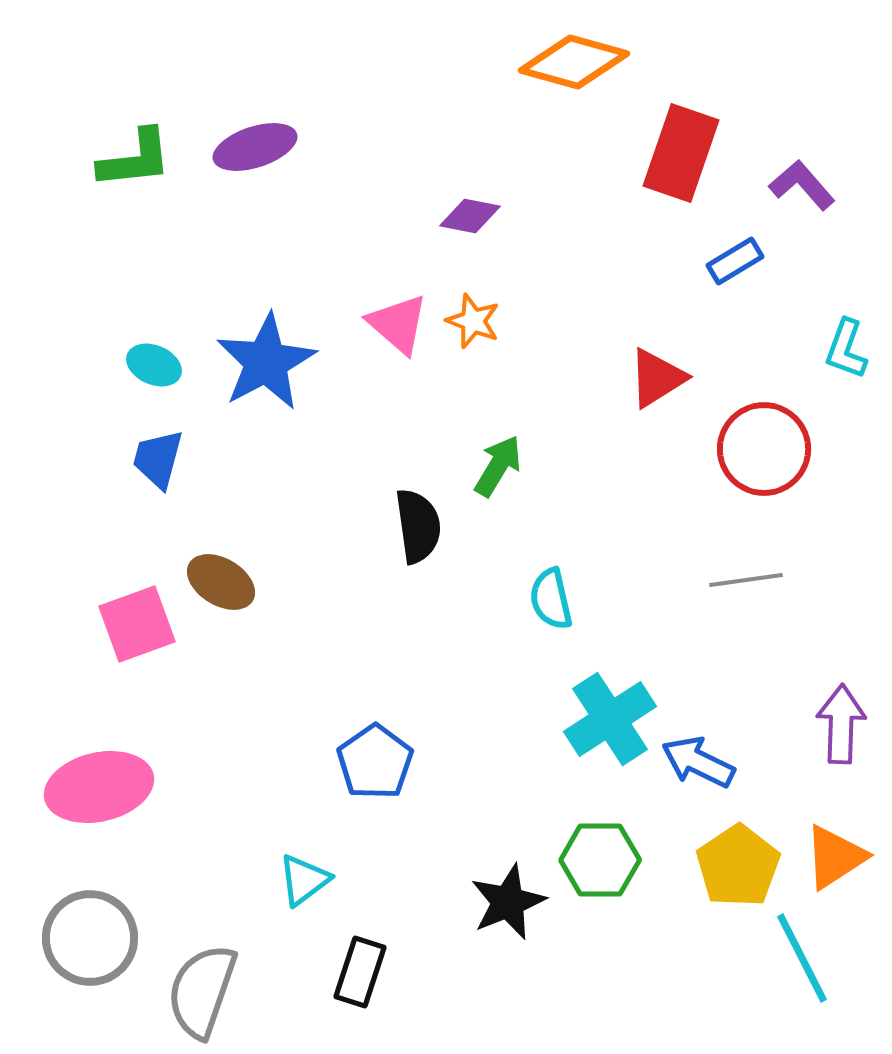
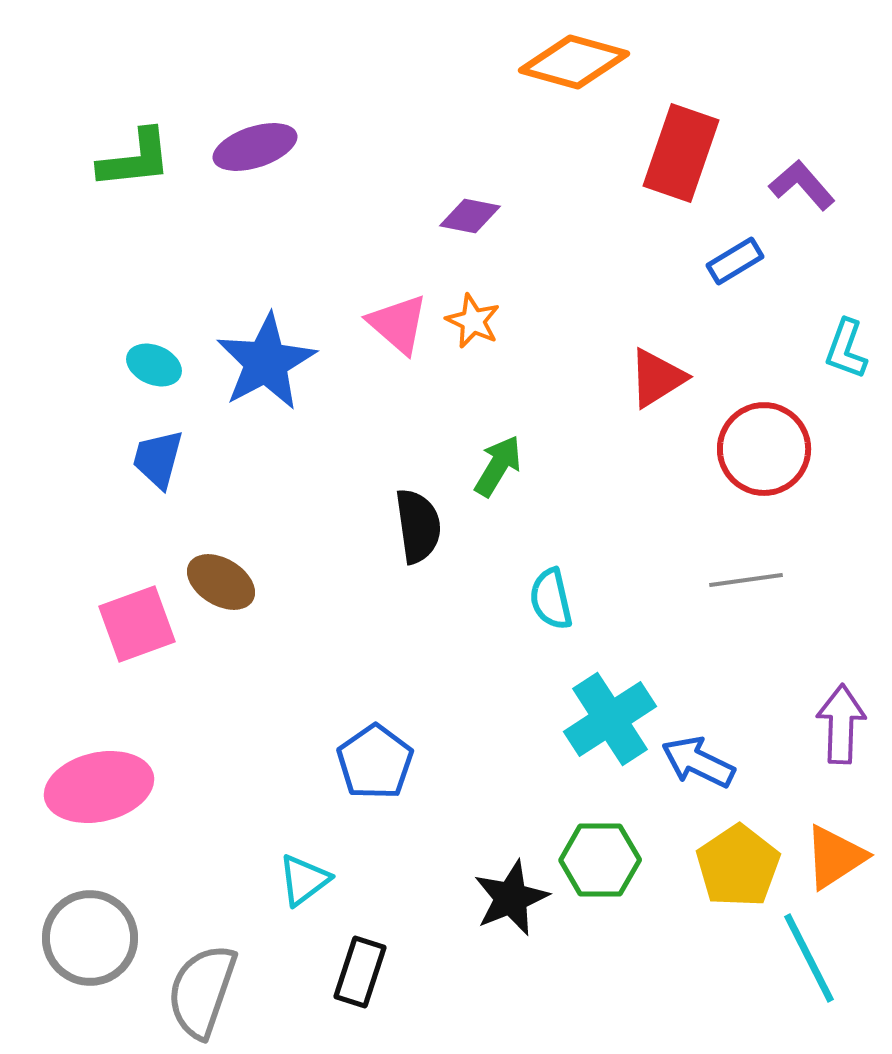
orange star: rotated 4 degrees clockwise
black star: moved 3 px right, 4 px up
cyan line: moved 7 px right
